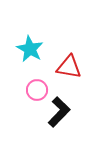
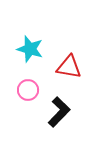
cyan star: rotated 12 degrees counterclockwise
pink circle: moved 9 px left
